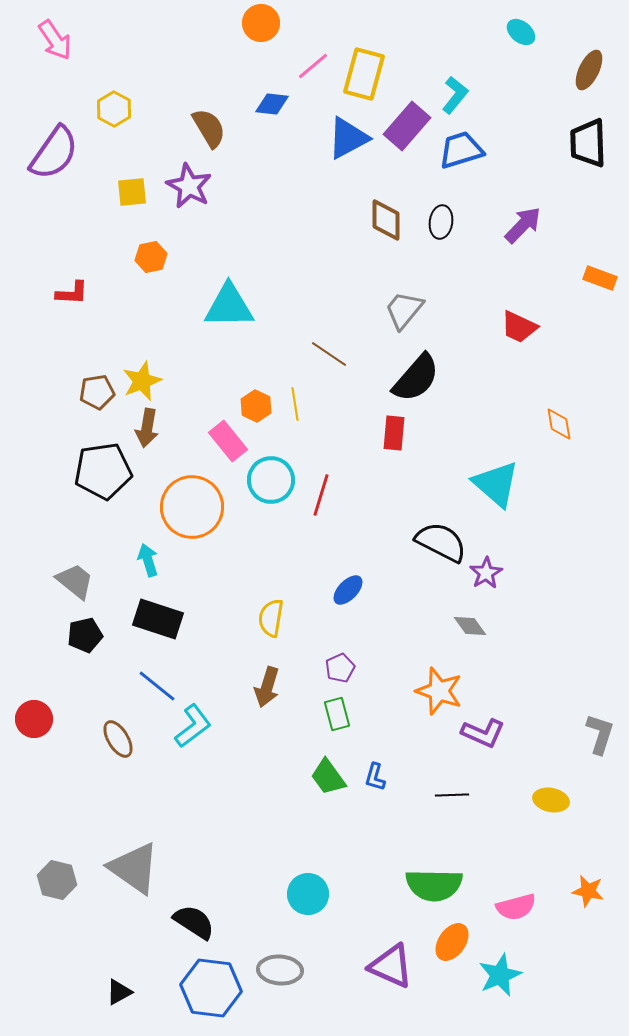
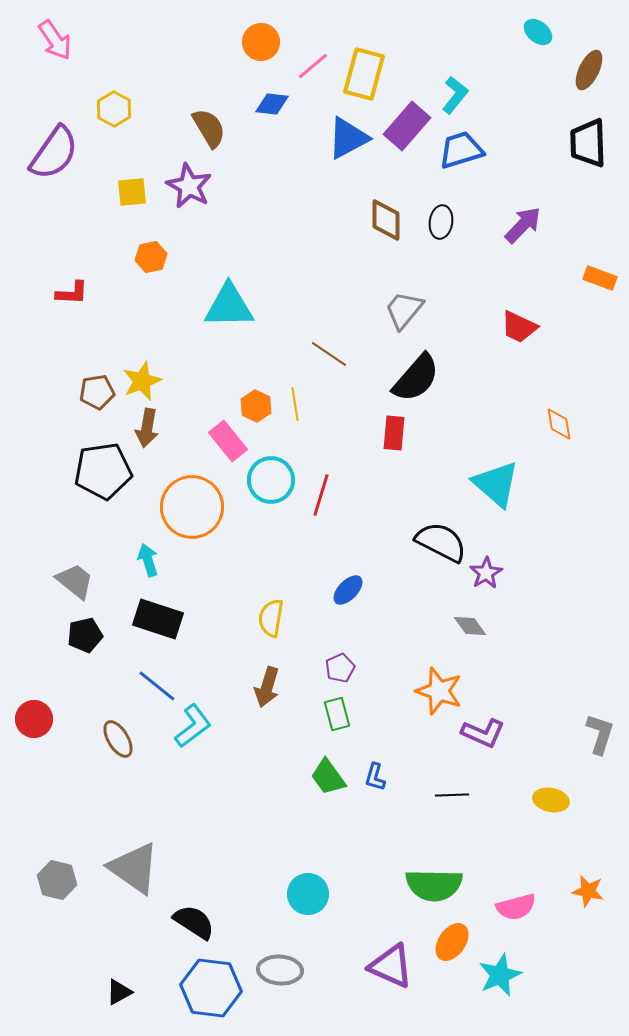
orange circle at (261, 23): moved 19 px down
cyan ellipse at (521, 32): moved 17 px right
